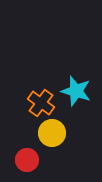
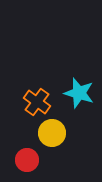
cyan star: moved 3 px right, 2 px down
orange cross: moved 4 px left, 1 px up
